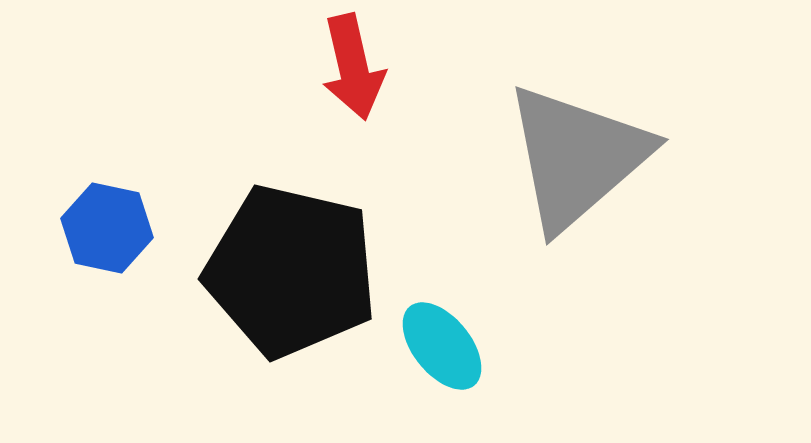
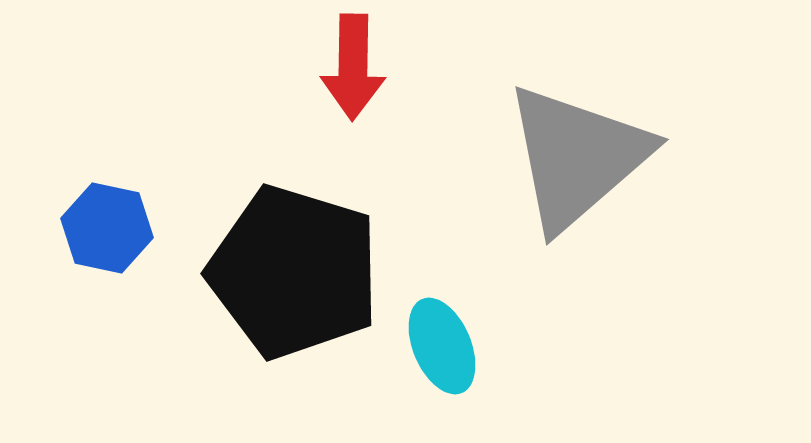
red arrow: rotated 14 degrees clockwise
black pentagon: moved 3 px right, 1 px down; rotated 4 degrees clockwise
cyan ellipse: rotated 16 degrees clockwise
